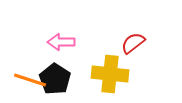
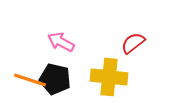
pink arrow: rotated 28 degrees clockwise
yellow cross: moved 1 px left, 3 px down
black pentagon: rotated 20 degrees counterclockwise
